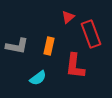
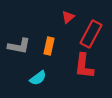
red rectangle: rotated 48 degrees clockwise
gray L-shape: moved 2 px right
red L-shape: moved 9 px right
